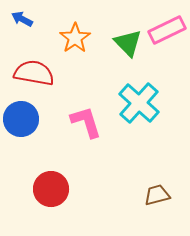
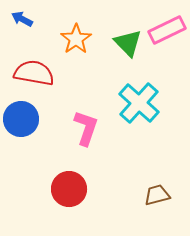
orange star: moved 1 px right, 1 px down
pink L-shape: moved 6 px down; rotated 36 degrees clockwise
red circle: moved 18 px right
